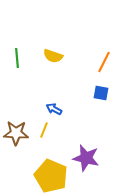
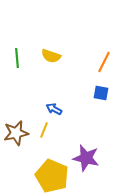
yellow semicircle: moved 2 px left
brown star: rotated 15 degrees counterclockwise
yellow pentagon: moved 1 px right
